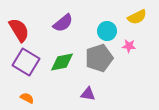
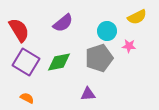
green diamond: moved 3 px left
purple triangle: rotated 14 degrees counterclockwise
